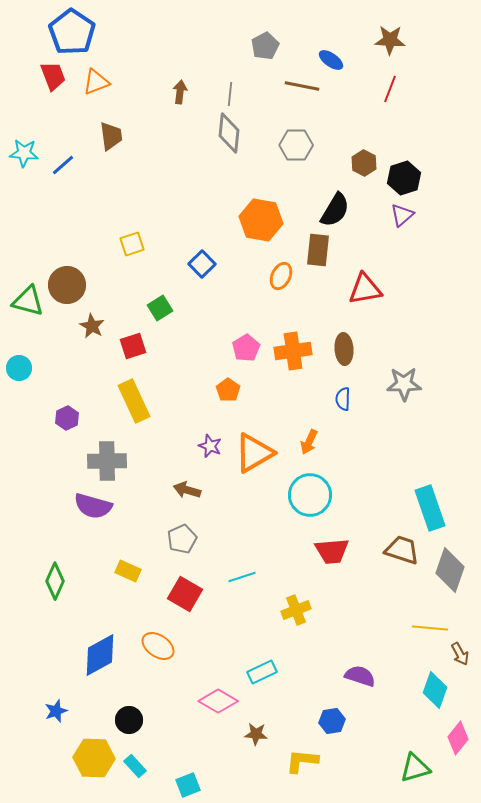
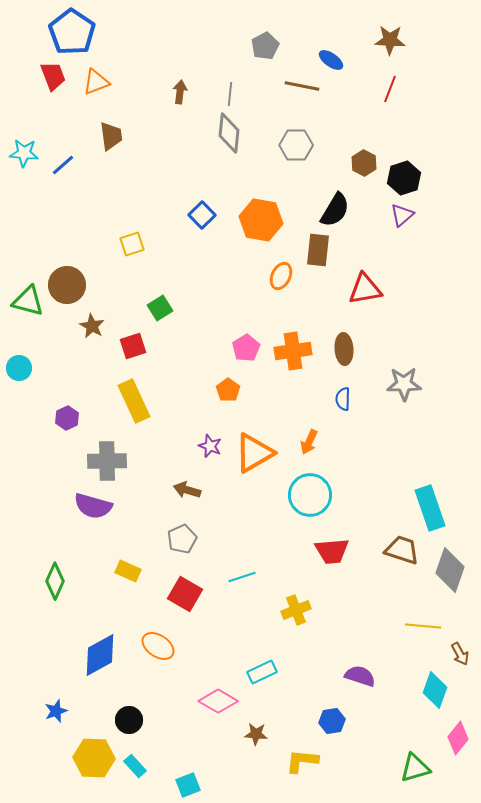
blue square at (202, 264): moved 49 px up
yellow line at (430, 628): moved 7 px left, 2 px up
